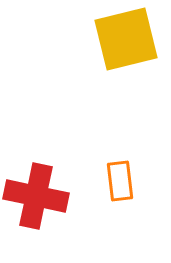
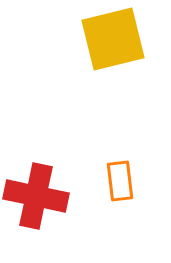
yellow square: moved 13 px left
